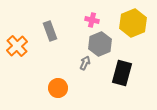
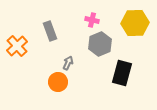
yellow hexagon: moved 2 px right; rotated 20 degrees clockwise
gray arrow: moved 17 px left
orange circle: moved 6 px up
